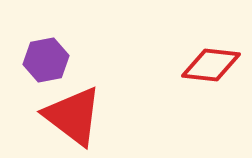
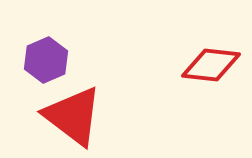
purple hexagon: rotated 12 degrees counterclockwise
